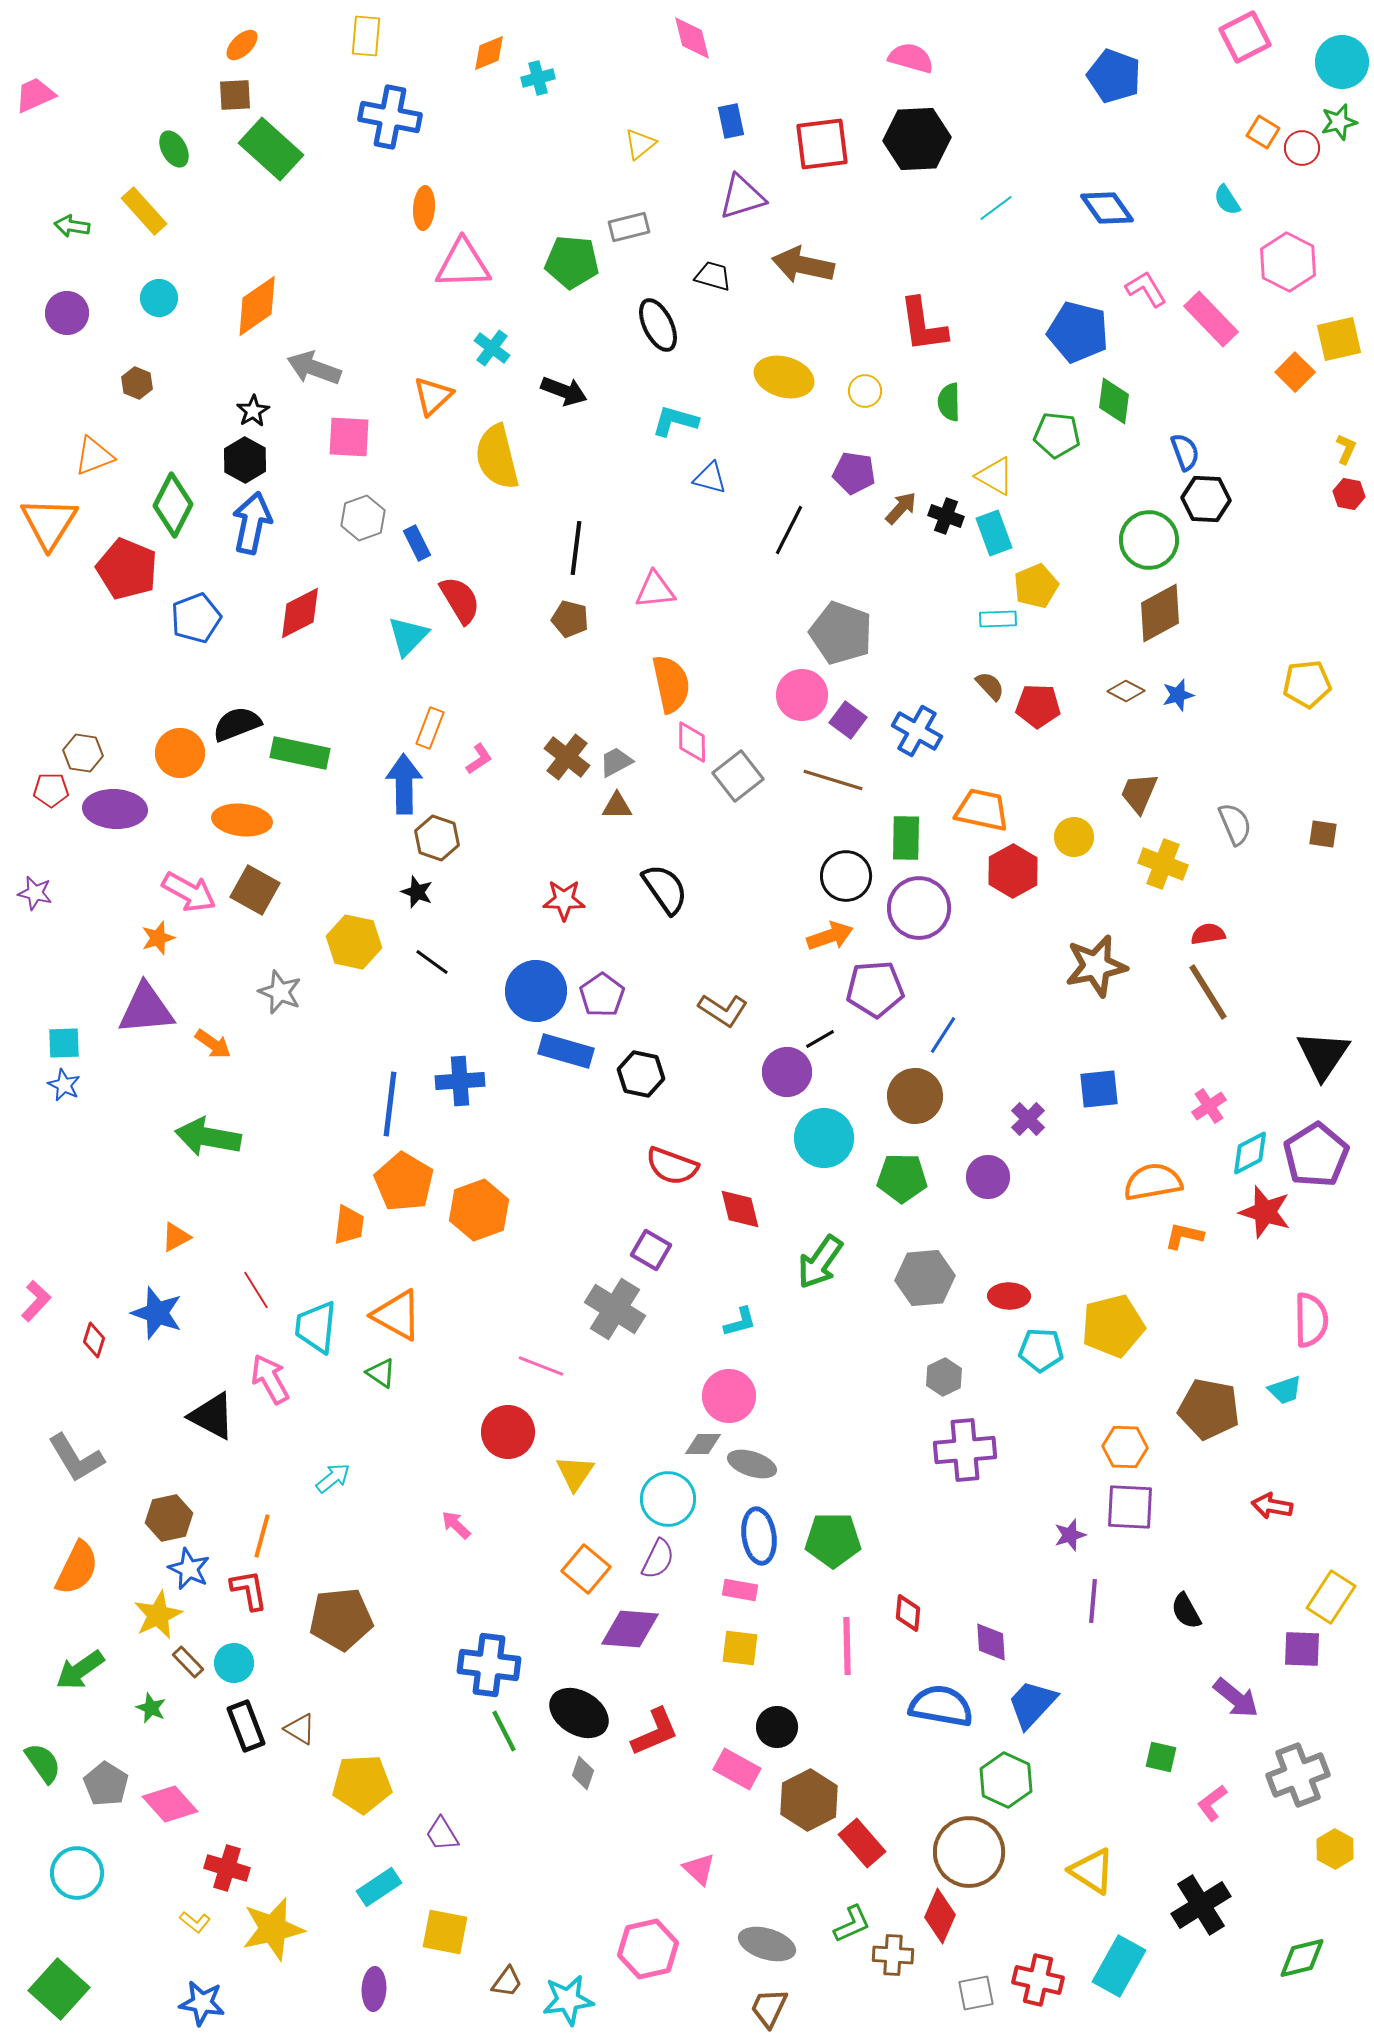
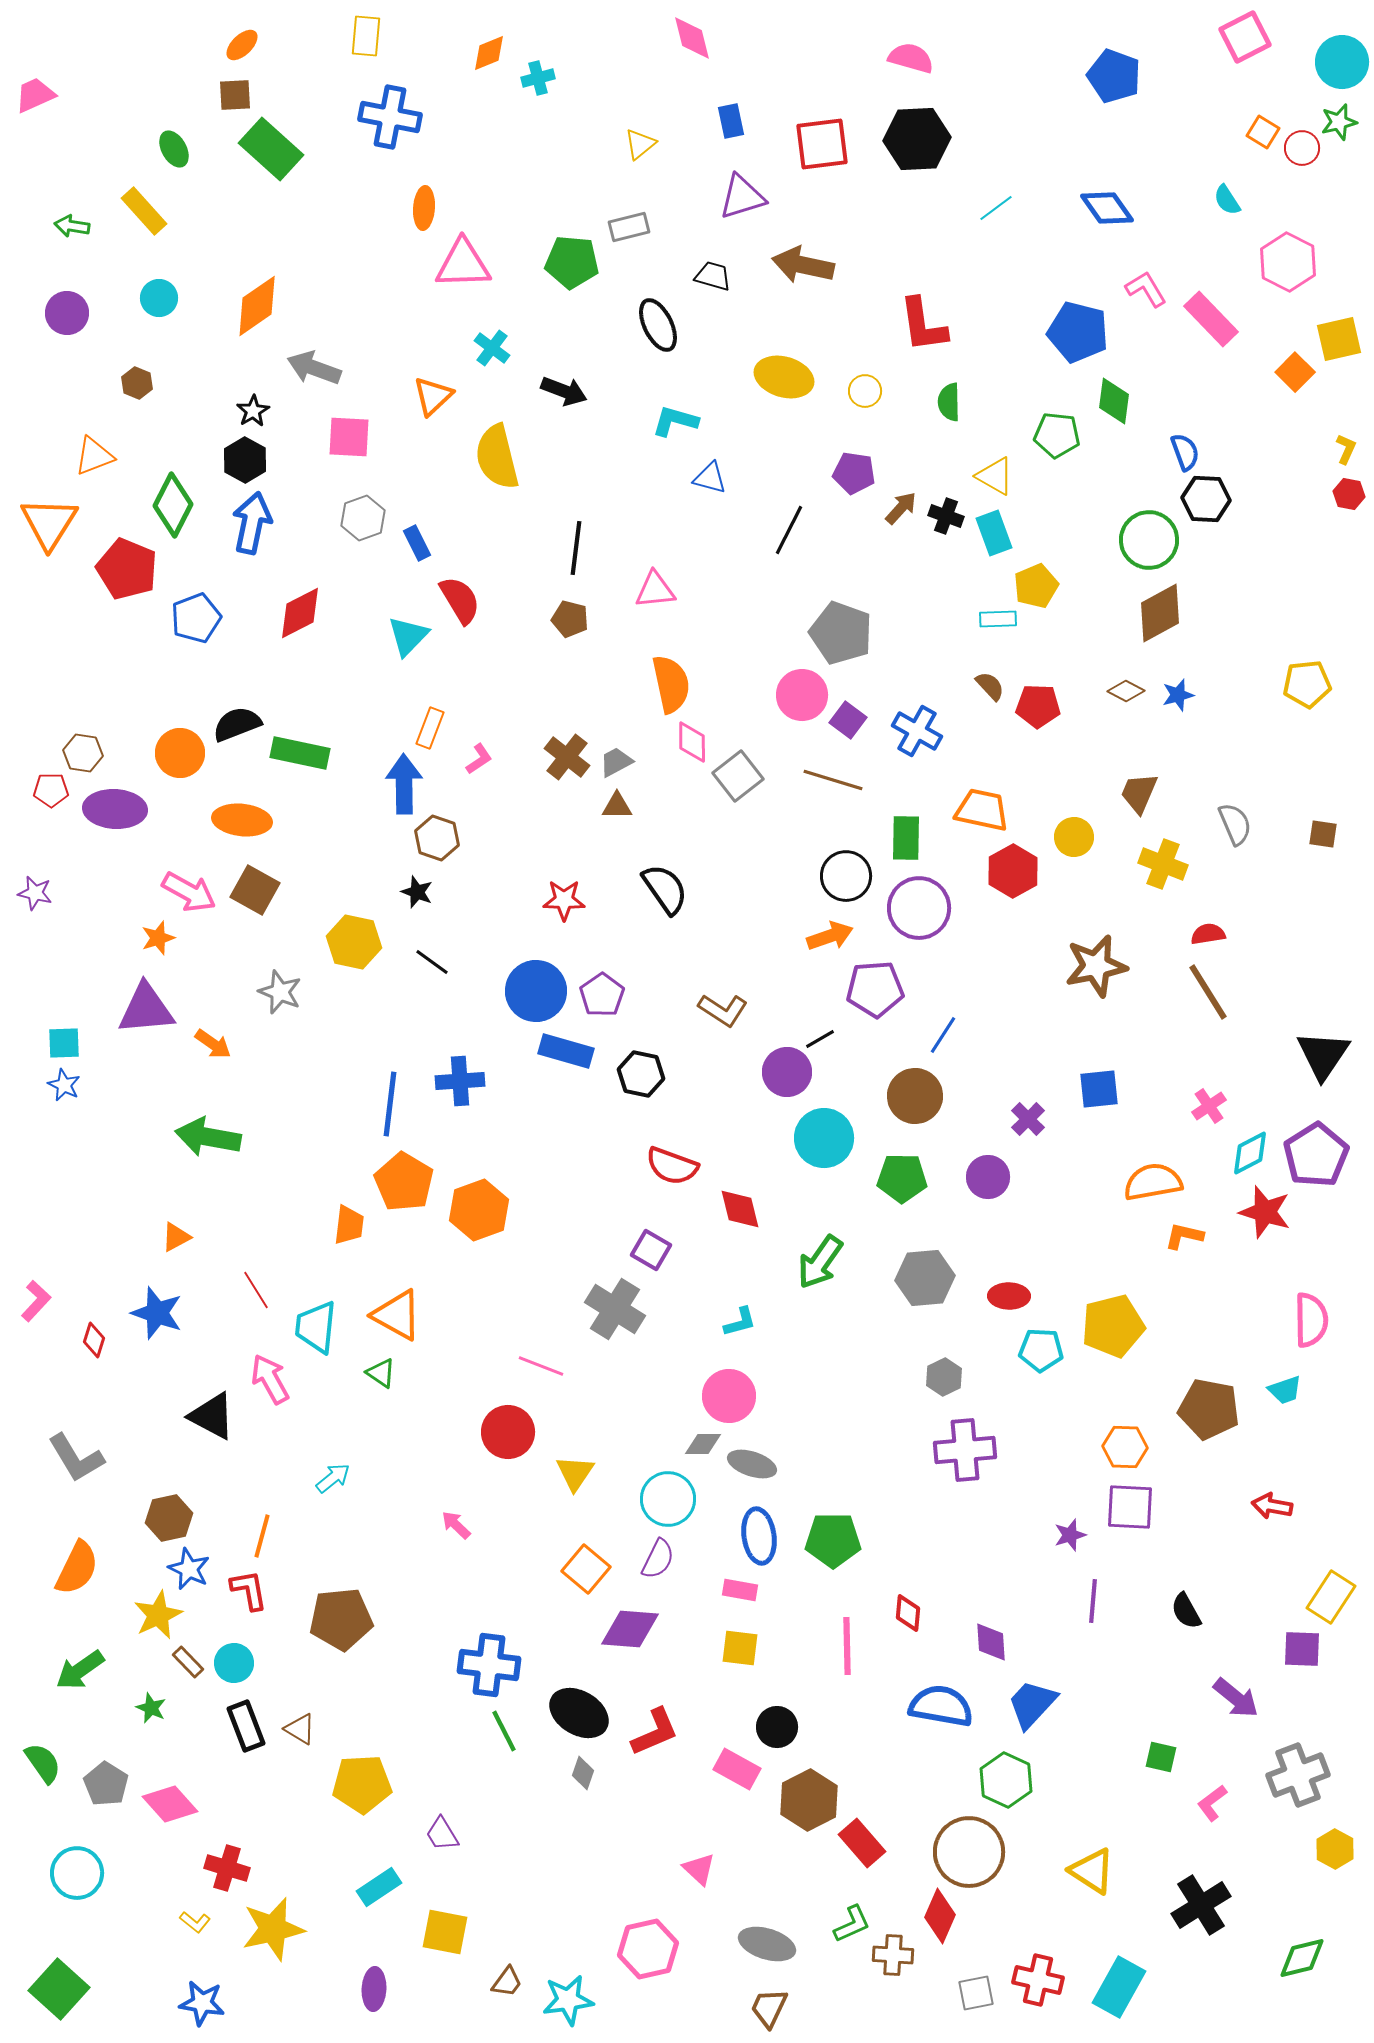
cyan rectangle at (1119, 1966): moved 21 px down
